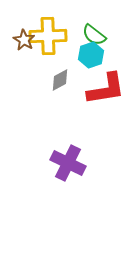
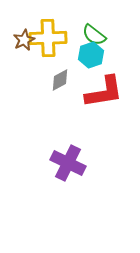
yellow cross: moved 2 px down
brown star: rotated 15 degrees clockwise
red L-shape: moved 2 px left, 3 px down
